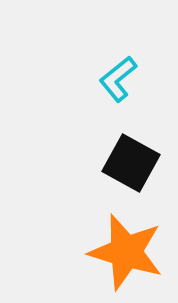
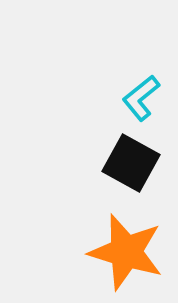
cyan L-shape: moved 23 px right, 19 px down
